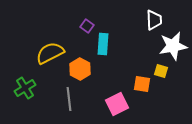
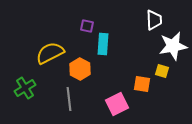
purple square: rotated 24 degrees counterclockwise
yellow square: moved 1 px right
